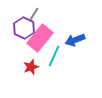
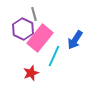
gray line: rotated 48 degrees counterclockwise
purple hexagon: moved 1 px left, 1 px down
blue arrow: rotated 36 degrees counterclockwise
red star: moved 6 px down
